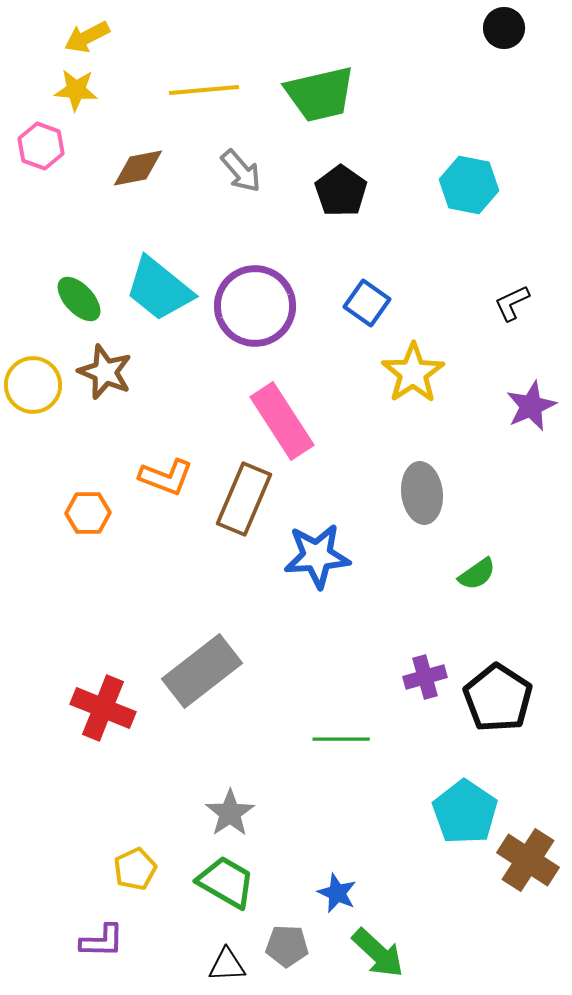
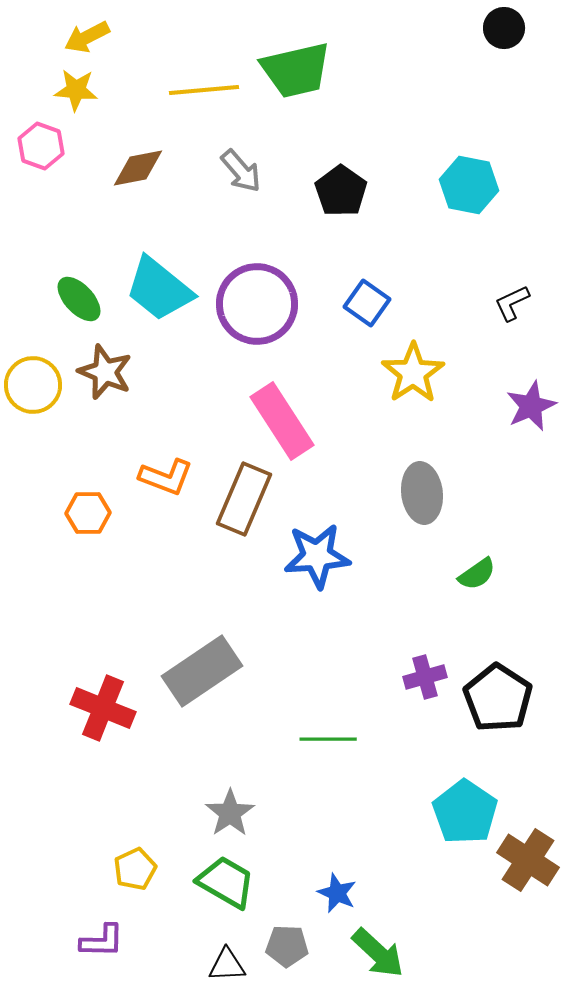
green trapezoid at (320, 94): moved 24 px left, 24 px up
purple circle at (255, 306): moved 2 px right, 2 px up
gray rectangle at (202, 671): rotated 4 degrees clockwise
green line at (341, 739): moved 13 px left
